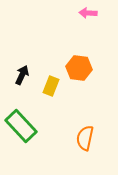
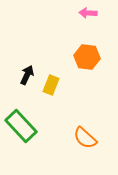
orange hexagon: moved 8 px right, 11 px up
black arrow: moved 5 px right
yellow rectangle: moved 1 px up
orange semicircle: rotated 60 degrees counterclockwise
